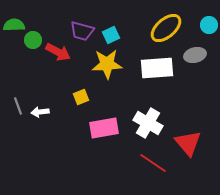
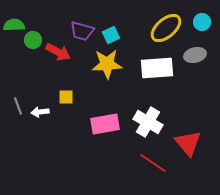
cyan circle: moved 7 px left, 3 px up
yellow square: moved 15 px left; rotated 21 degrees clockwise
white cross: moved 1 px up
pink rectangle: moved 1 px right, 4 px up
